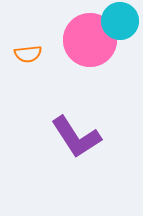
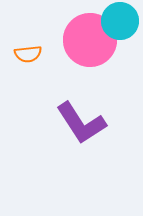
purple L-shape: moved 5 px right, 14 px up
